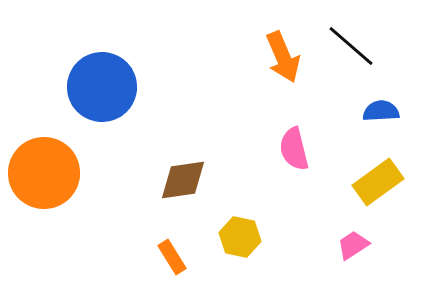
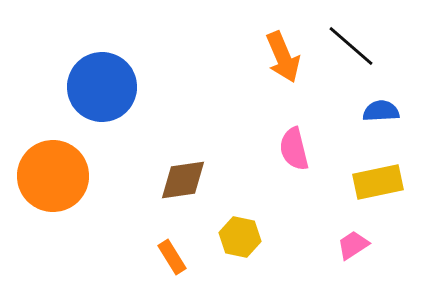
orange circle: moved 9 px right, 3 px down
yellow rectangle: rotated 24 degrees clockwise
